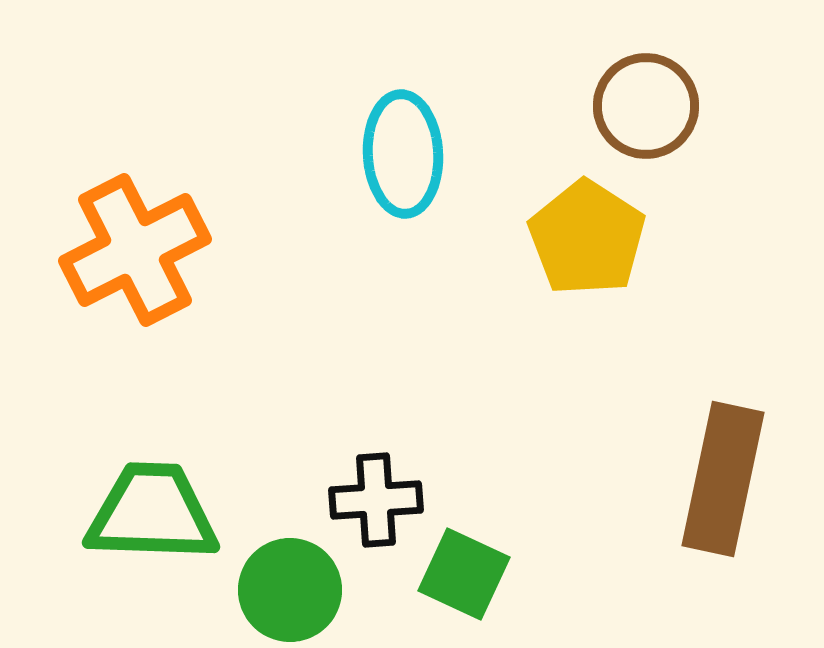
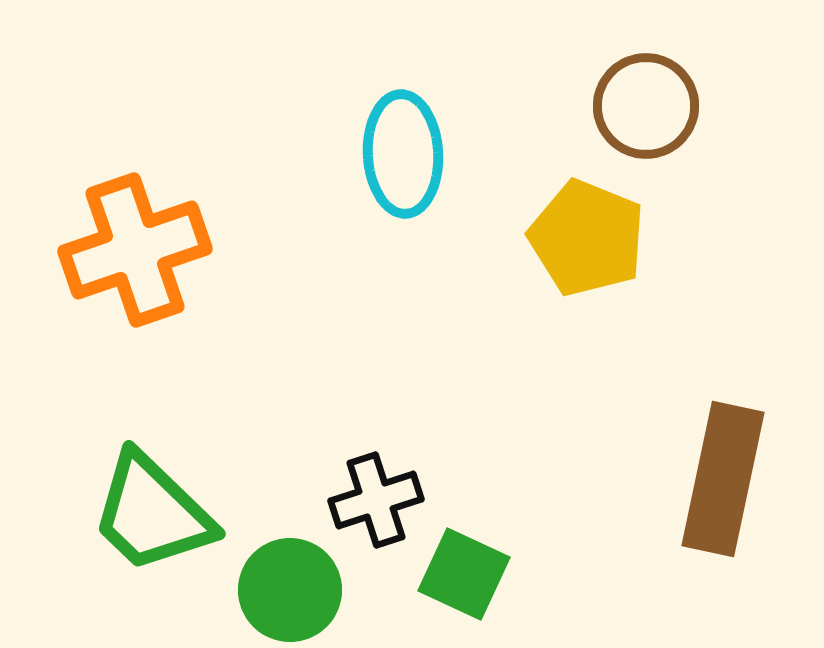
yellow pentagon: rotated 11 degrees counterclockwise
orange cross: rotated 8 degrees clockwise
black cross: rotated 14 degrees counterclockwise
green trapezoid: rotated 138 degrees counterclockwise
